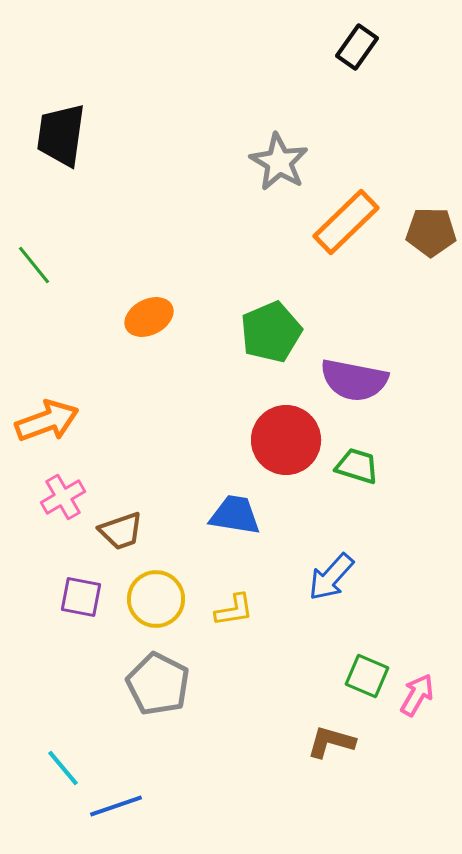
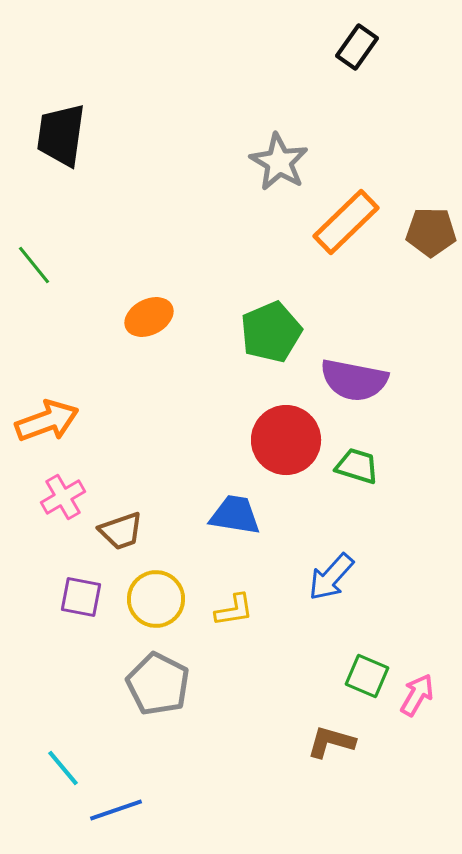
blue line: moved 4 px down
